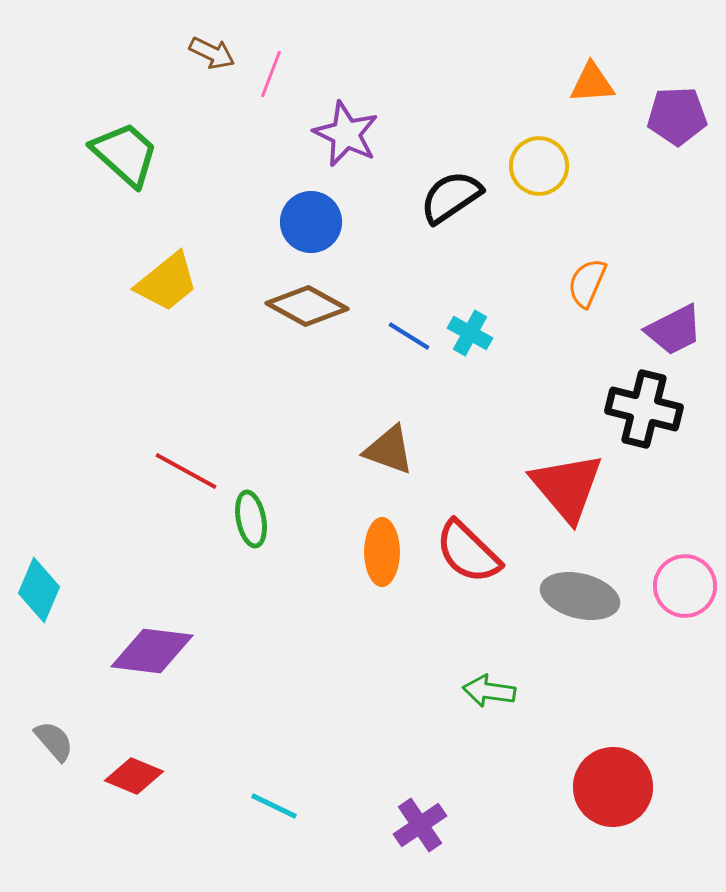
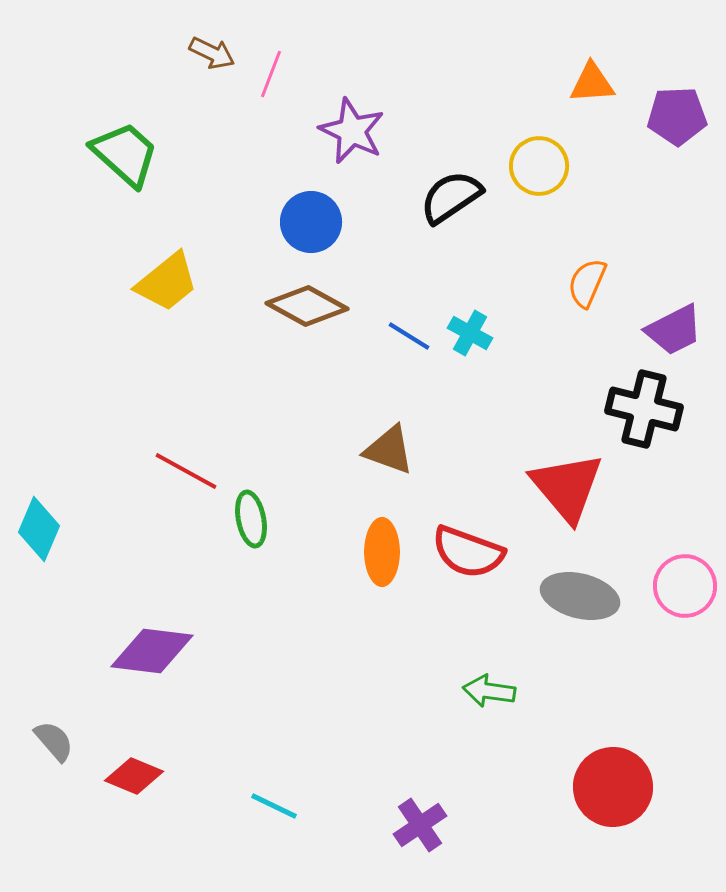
purple star: moved 6 px right, 3 px up
red semicircle: rotated 24 degrees counterclockwise
cyan diamond: moved 61 px up
